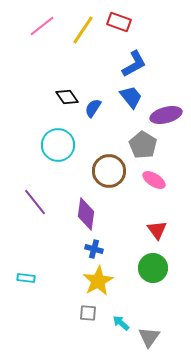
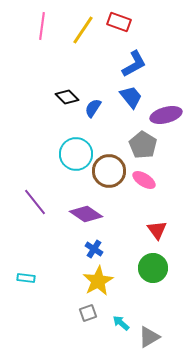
pink line: rotated 44 degrees counterclockwise
black diamond: rotated 10 degrees counterclockwise
cyan circle: moved 18 px right, 9 px down
pink ellipse: moved 10 px left
purple diamond: rotated 64 degrees counterclockwise
blue cross: rotated 18 degrees clockwise
gray square: rotated 24 degrees counterclockwise
gray triangle: rotated 25 degrees clockwise
